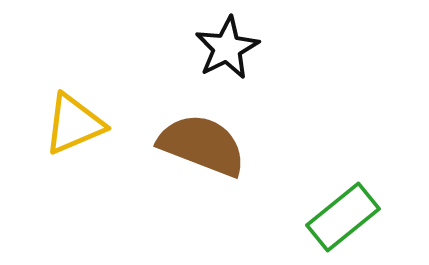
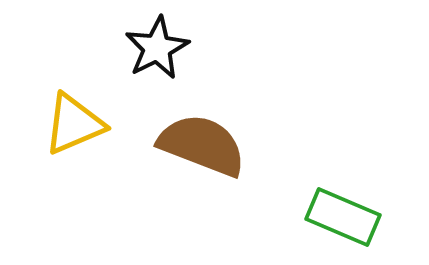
black star: moved 70 px left
green rectangle: rotated 62 degrees clockwise
